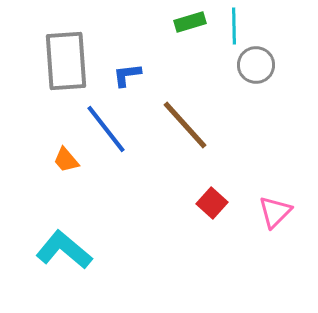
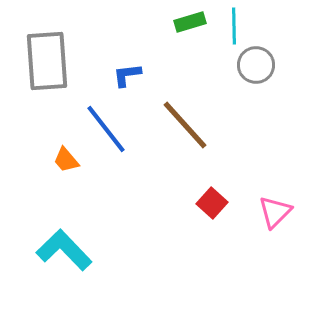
gray rectangle: moved 19 px left
cyan L-shape: rotated 6 degrees clockwise
